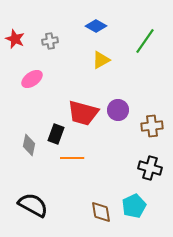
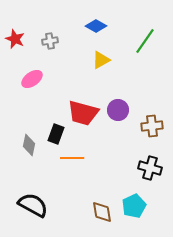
brown diamond: moved 1 px right
